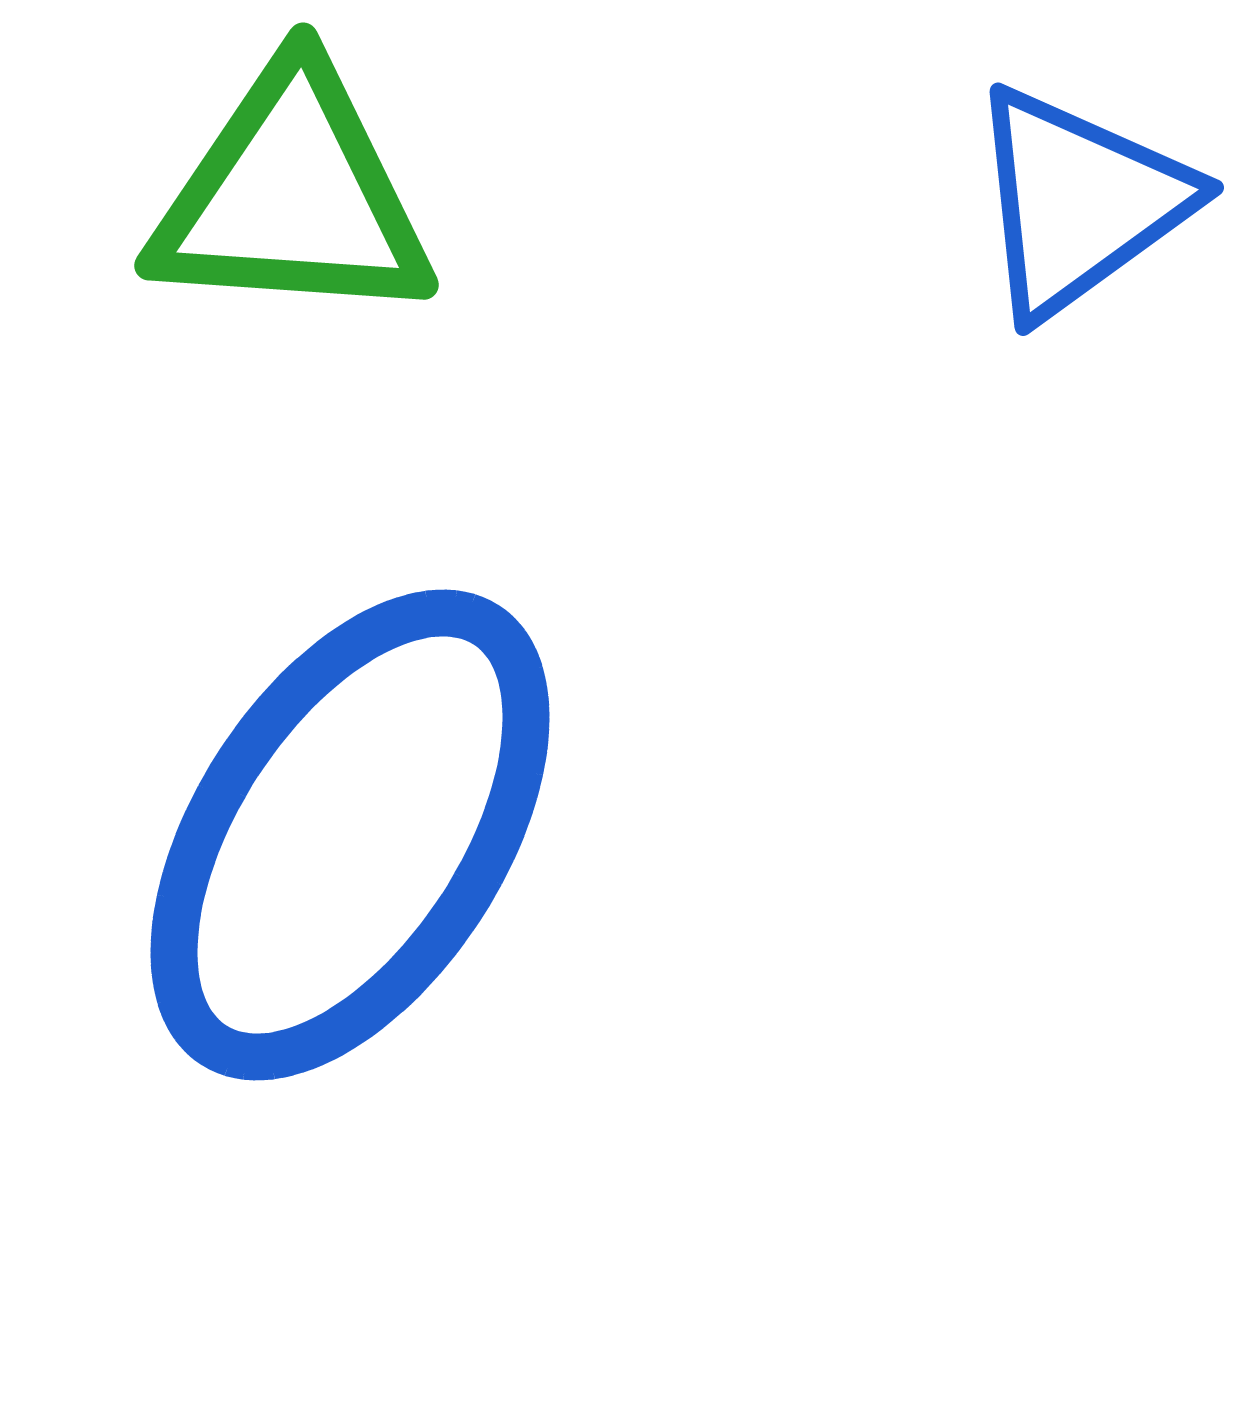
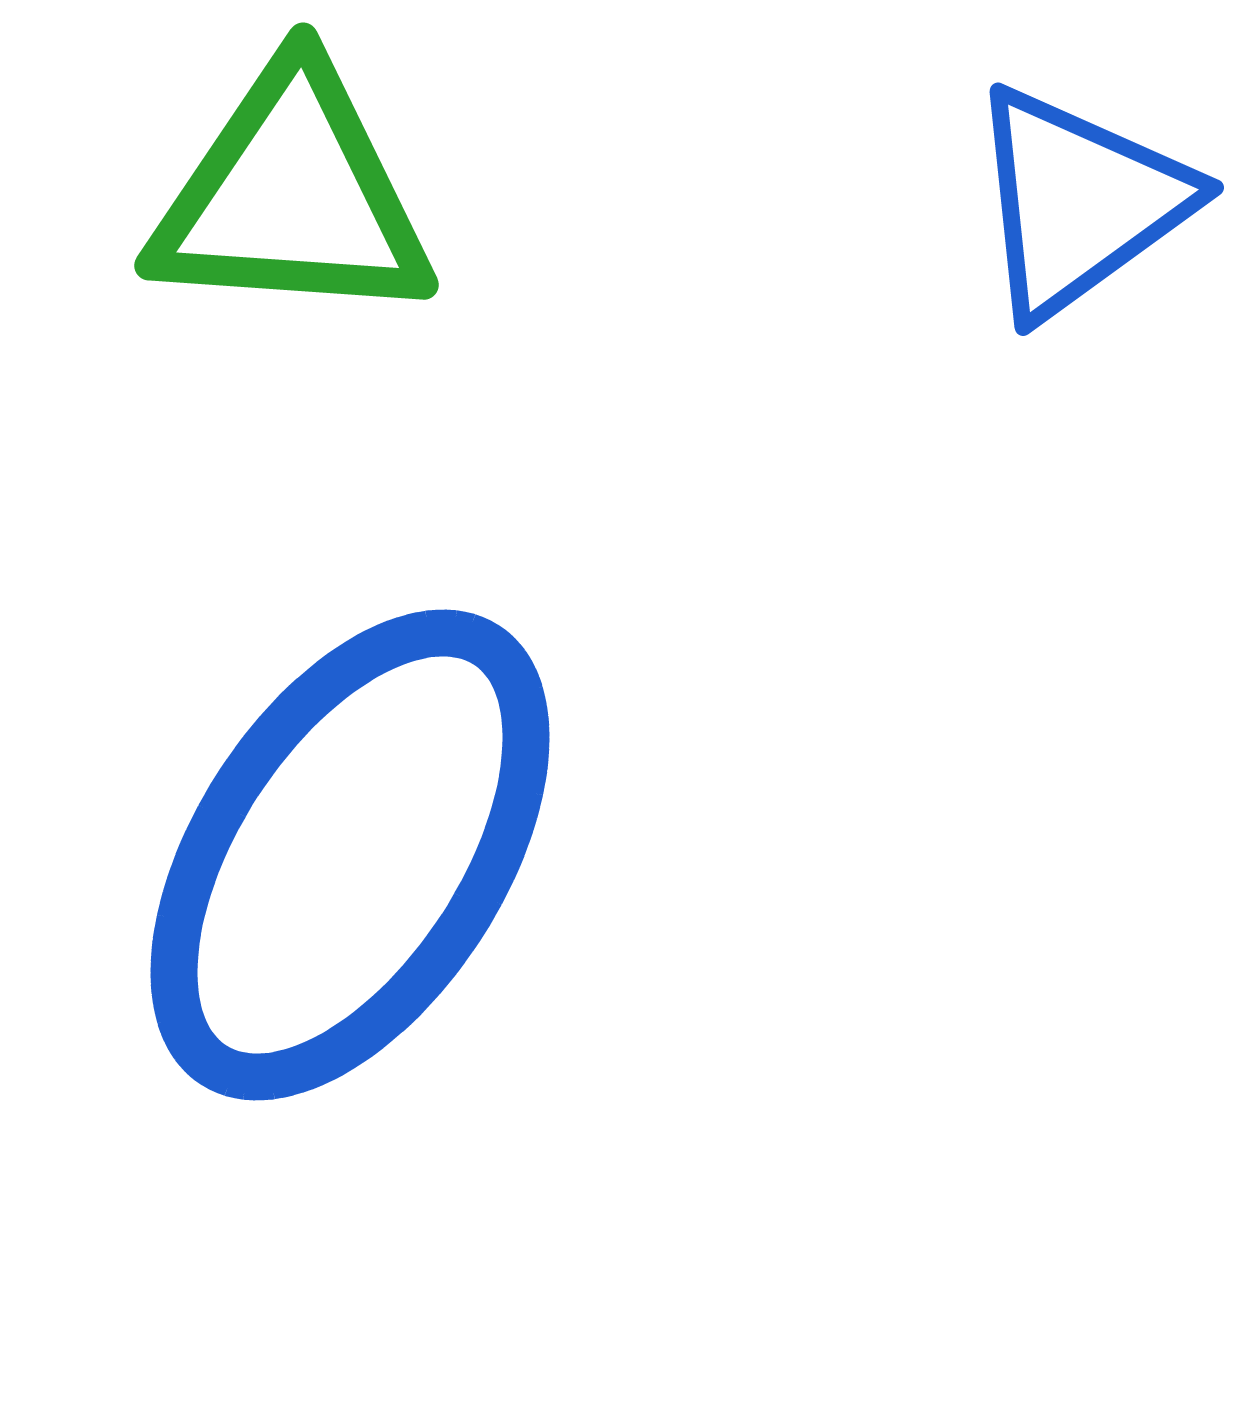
blue ellipse: moved 20 px down
